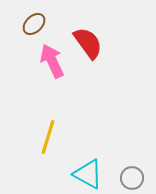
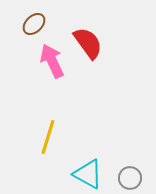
gray circle: moved 2 px left
